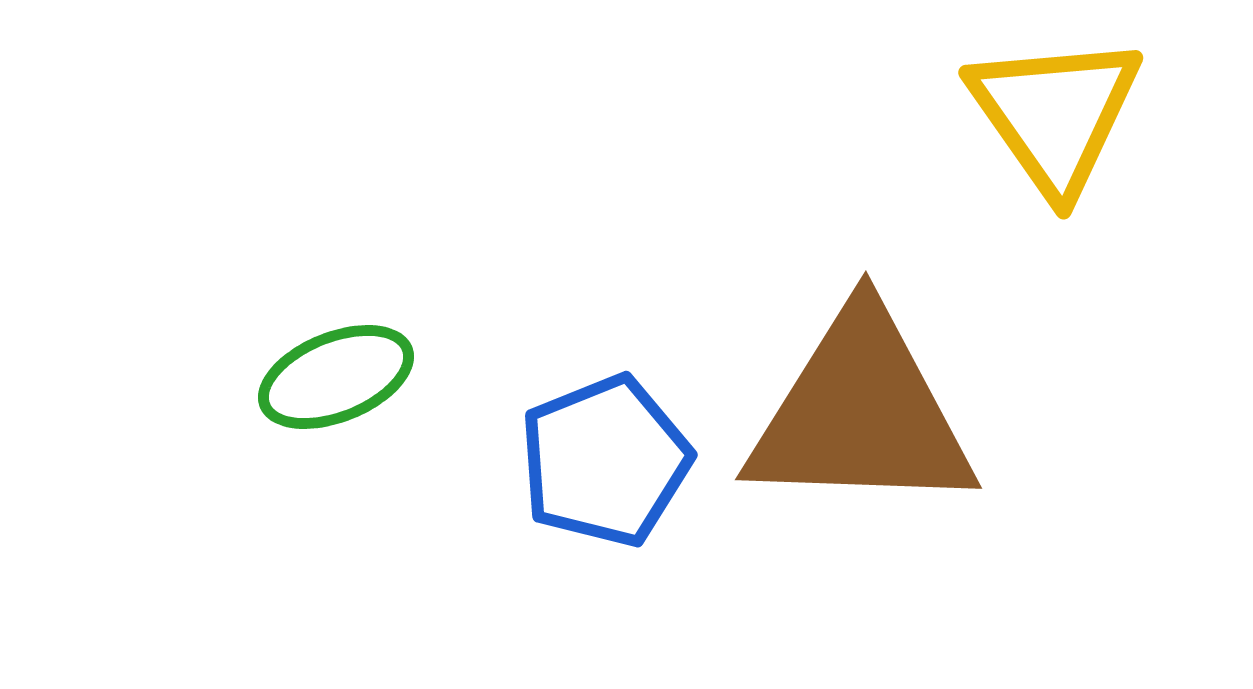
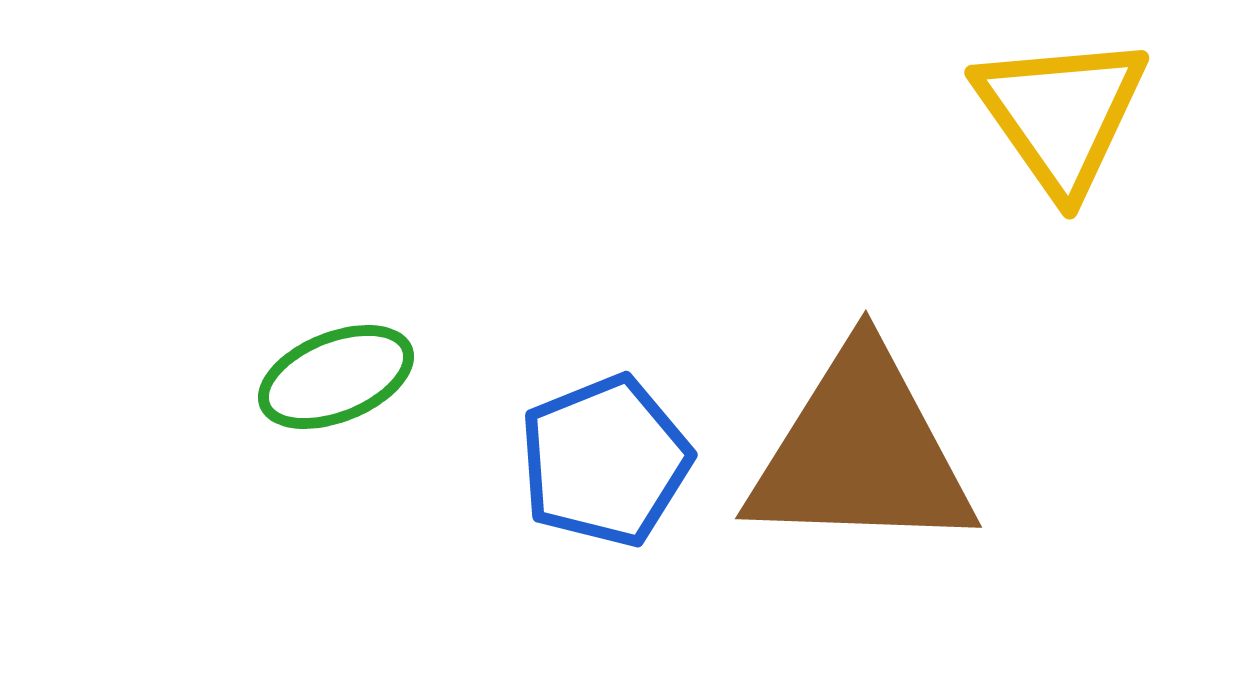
yellow triangle: moved 6 px right
brown triangle: moved 39 px down
